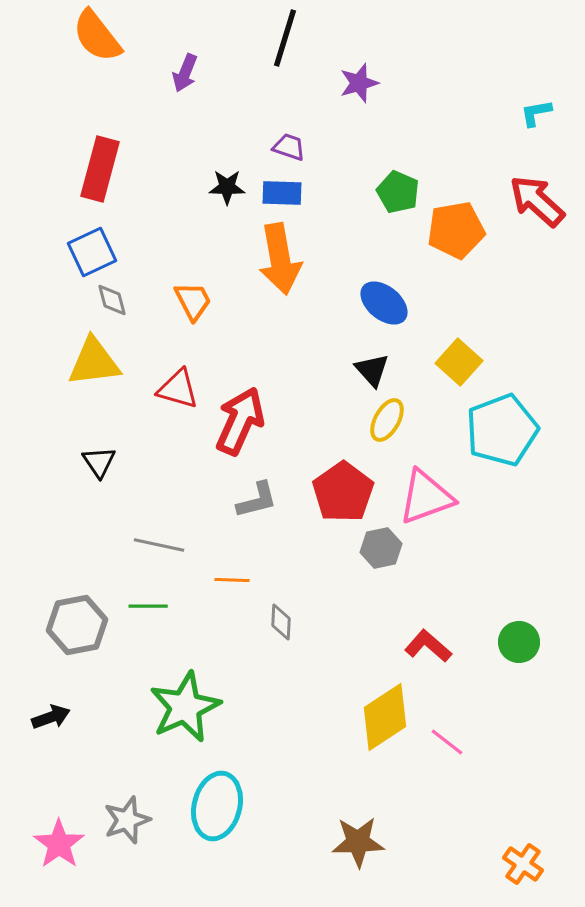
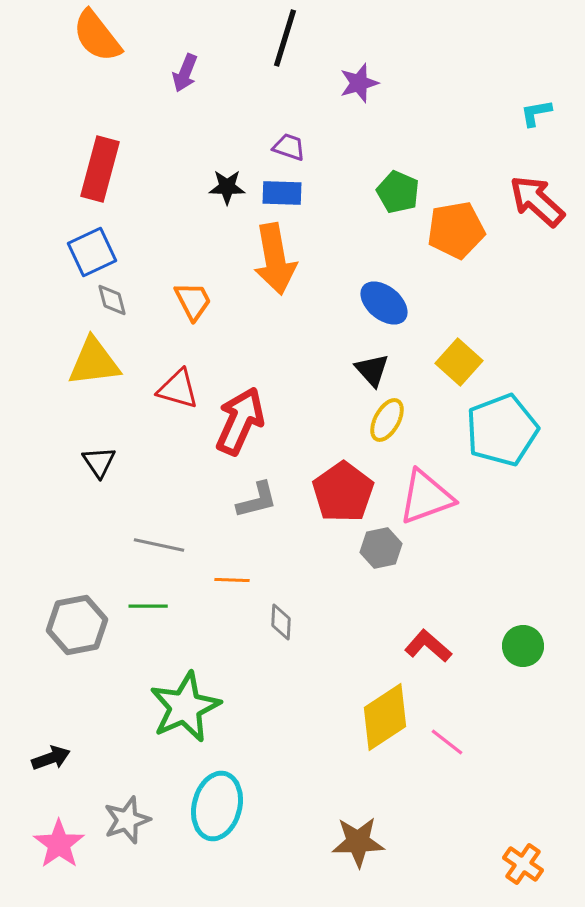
orange arrow at (280, 259): moved 5 px left
green circle at (519, 642): moved 4 px right, 4 px down
black arrow at (51, 717): moved 41 px down
